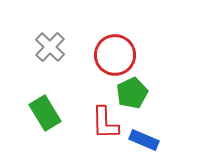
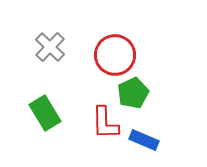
green pentagon: moved 1 px right
